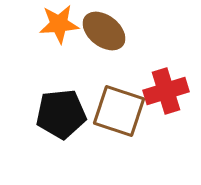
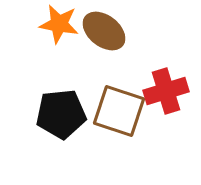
orange star: rotated 15 degrees clockwise
